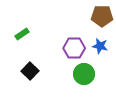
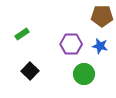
purple hexagon: moved 3 px left, 4 px up
